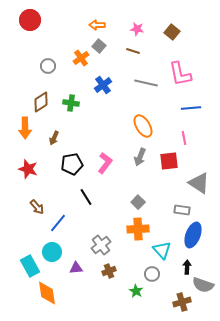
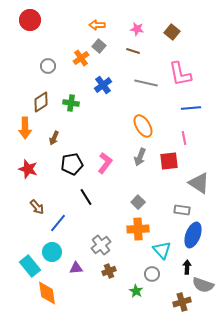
cyan rectangle at (30, 266): rotated 10 degrees counterclockwise
